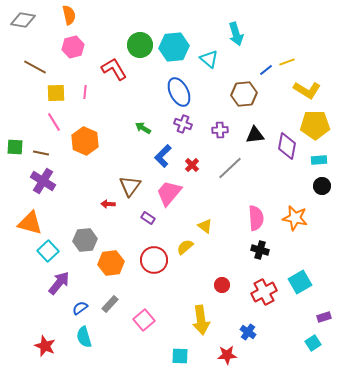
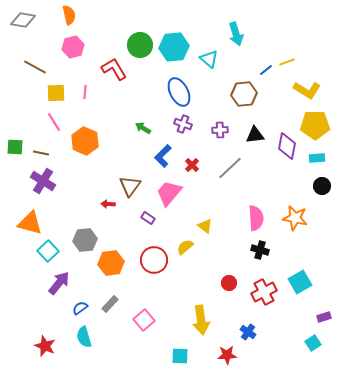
cyan rectangle at (319, 160): moved 2 px left, 2 px up
red circle at (222, 285): moved 7 px right, 2 px up
